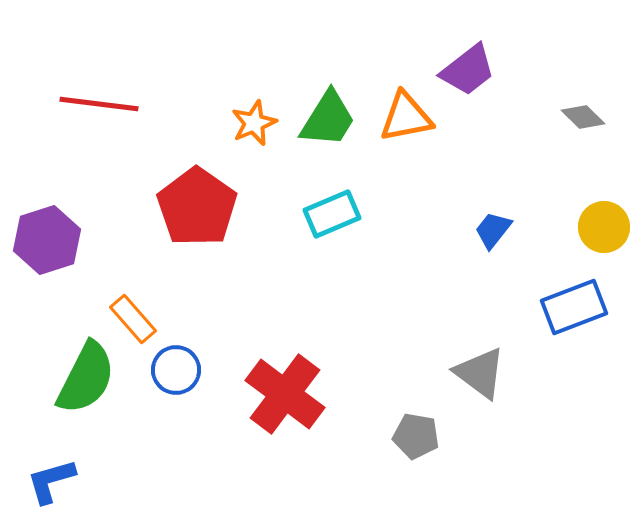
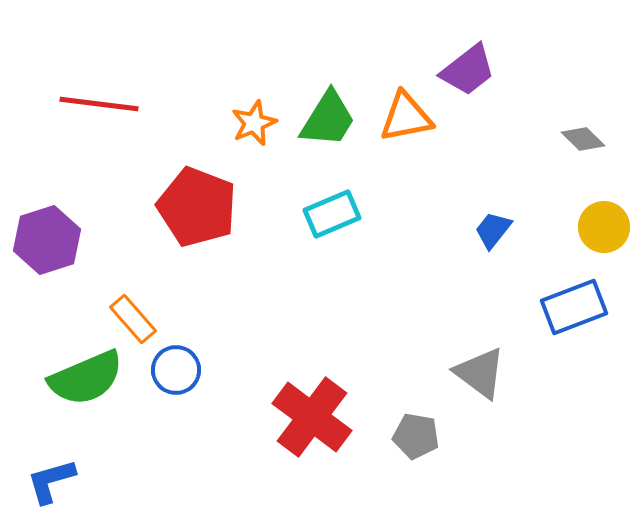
gray diamond: moved 22 px down
red pentagon: rotated 14 degrees counterclockwise
green semicircle: rotated 40 degrees clockwise
red cross: moved 27 px right, 23 px down
